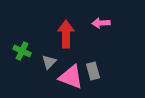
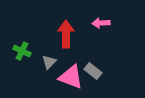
gray rectangle: rotated 36 degrees counterclockwise
